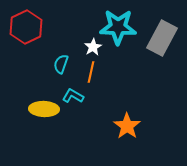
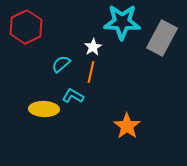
cyan star: moved 4 px right, 5 px up
cyan semicircle: rotated 30 degrees clockwise
